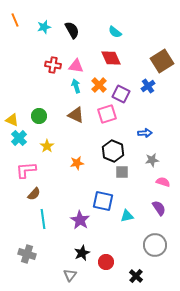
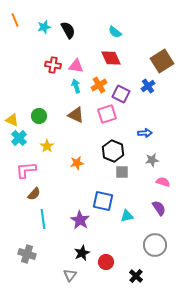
black semicircle: moved 4 px left
orange cross: rotated 14 degrees clockwise
